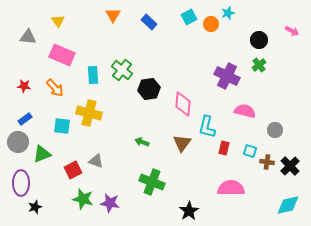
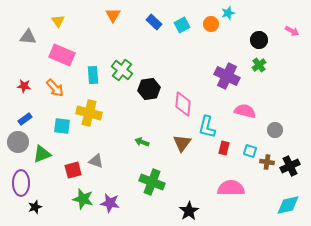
cyan square at (189, 17): moved 7 px left, 8 px down
blue rectangle at (149, 22): moved 5 px right
black cross at (290, 166): rotated 18 degrees clockwise
red square at (73, 170): rotated 12 degrees clockwise
